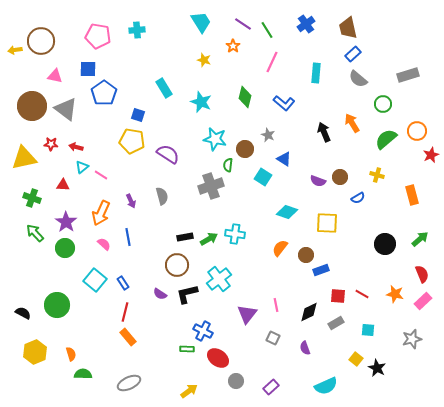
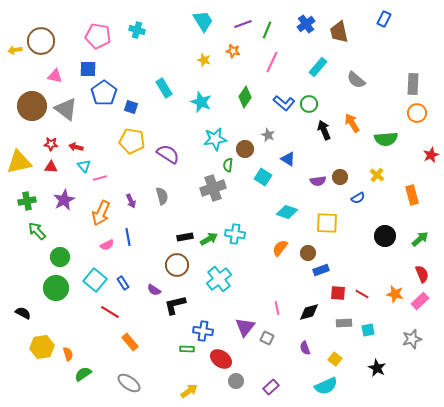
cyan trapezoid at (201, 22): moved 2 px right, 1 px up
purple line at (243, 24): rotated 54 degrees counterclockwise
brown trapezoid at (348, 28): moved 9 px left, 4 px down
cyan cross at (137, 30): rotated 21 degrees clockwise
green line at (267, 30): rotated 54 degrees clockwise
orange star at (233, 46): moved 5 px down; rotated 24 degrees counterclockwise
blue rectangle at (353, 54): moved 31 px right, 35 px up; rotated 21 degrees counterclockwise
cyan rectangle at (316, 73): moved 2 px right, 6 px up; rotated 36 degrees clockwise
gray rectangle at (408, 75): moved 5 px right, 9 px down; rotated 70 degrees counterclockwise
gray semicircle at (358, 79): moved 2 px left, 1 px down
green diamond at (245, 97): rotated 20 degrees clockwise
green circle at (383, 104): moved 74 px left
blue square at (138, 115): moved 7 px left, 8 px up
orange circle at (417, 131): moved 18 px up
black arrow at (324, 132): moved 2 px up
cyan star at (215, 139): rotated 20 degrees counterclockwise
green semicircle at (386, 139): rotated 145 degrees counterclockwise
yellow triangle at (24, 158): moved 5 px left, 4 px down
blue triangle at (284, 159): moved 4 px right
cyan triangle at (82, 167): moved 2 px right, 1 px up; rotated 32 degrees counterclockwise
pink line at (101, 175): moved 1 px left, 3 px down; rotated 48 degrees counterclockwise
yellow cross at (377, 175): rotated 24 degrees clockwise
purple semicircle at (318, 181): rotated 28 degrees counterclockwise
red triangle at (63, 185): moved 12 px left, 18 px up
gray cross at (211, 186): moved 2 px right, 2 px down
green cross at (32, 198): moved 5 px left, 3 px down; rotated 30 degrees counterclockwise
purple star at (66, 222): moved 2 px left, 22 px up; rotated 10 degrees clockwise
green arrow at (35, 233): moved 2 px right, 2 px up
pink semicircle at (104, 244): moved 3 px right, 1 px down; rotated 112 degrees clockwise
black circle at (385, 244): moved 8 px up
green circle at (65, 248): moved 5 px left, 9 px down
brown circle at (306, 255): moved 2 px right, 2 px up
purple semicircle at (160, 294): moved 6 px left, 4 px up
black L-shape at (187, 294): moved 12 px left, 11 px down
red square at (338, 296): moved 3 px up
pink rectangle at (423, 301): moved 3 px left
green circle at (57, 305): moved 1 px left, 17 px up
pink line at (276, 305): moved 1 px right, 3 px down
red line at (125, 312): moved 15 px left; rotated 72 degrees counterclockwise
black diamond at (309, 312): rotated 10 degrees clockwise
purple triangle at (247, 314): moved 2 px left, 13 px down
gray rectangle at (336, 323): moved 8 px right; rotated 28 degrees clockwise
cyan square at (368, 330): rotated 16 degrees counterclockwise
blue cross at (203, 331): rotated 18 degrees counterclockwise
orange rectangle at (128, 337): moved 2 px right, 5 px down
gray square at (273, 338): moved 6 px left
yellow hexagon at (35, 352): moved 7 px right, 5 px up; rotated 15 degrees clockwise
orange semicircle at (71, 354): moved 3 px left
red ellipse at (218, 358): moved 3 px right, 1 px down
yellow square at (356, 359): moved 21 px left
green semicircle at (83, 374): rotated 36 degrees counterclockwise
gray ellipse at (129, 383): rotated 60 degrees clockwise
